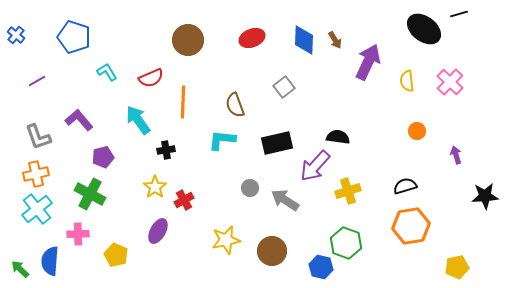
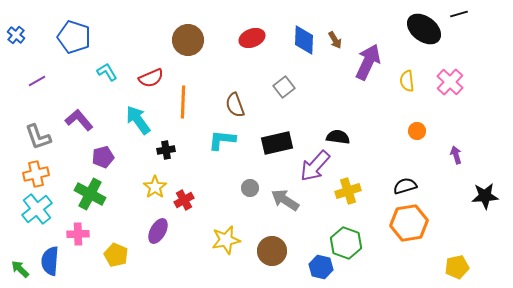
orange hexagon at (411, 226): moved 2 px left, 3 px up
